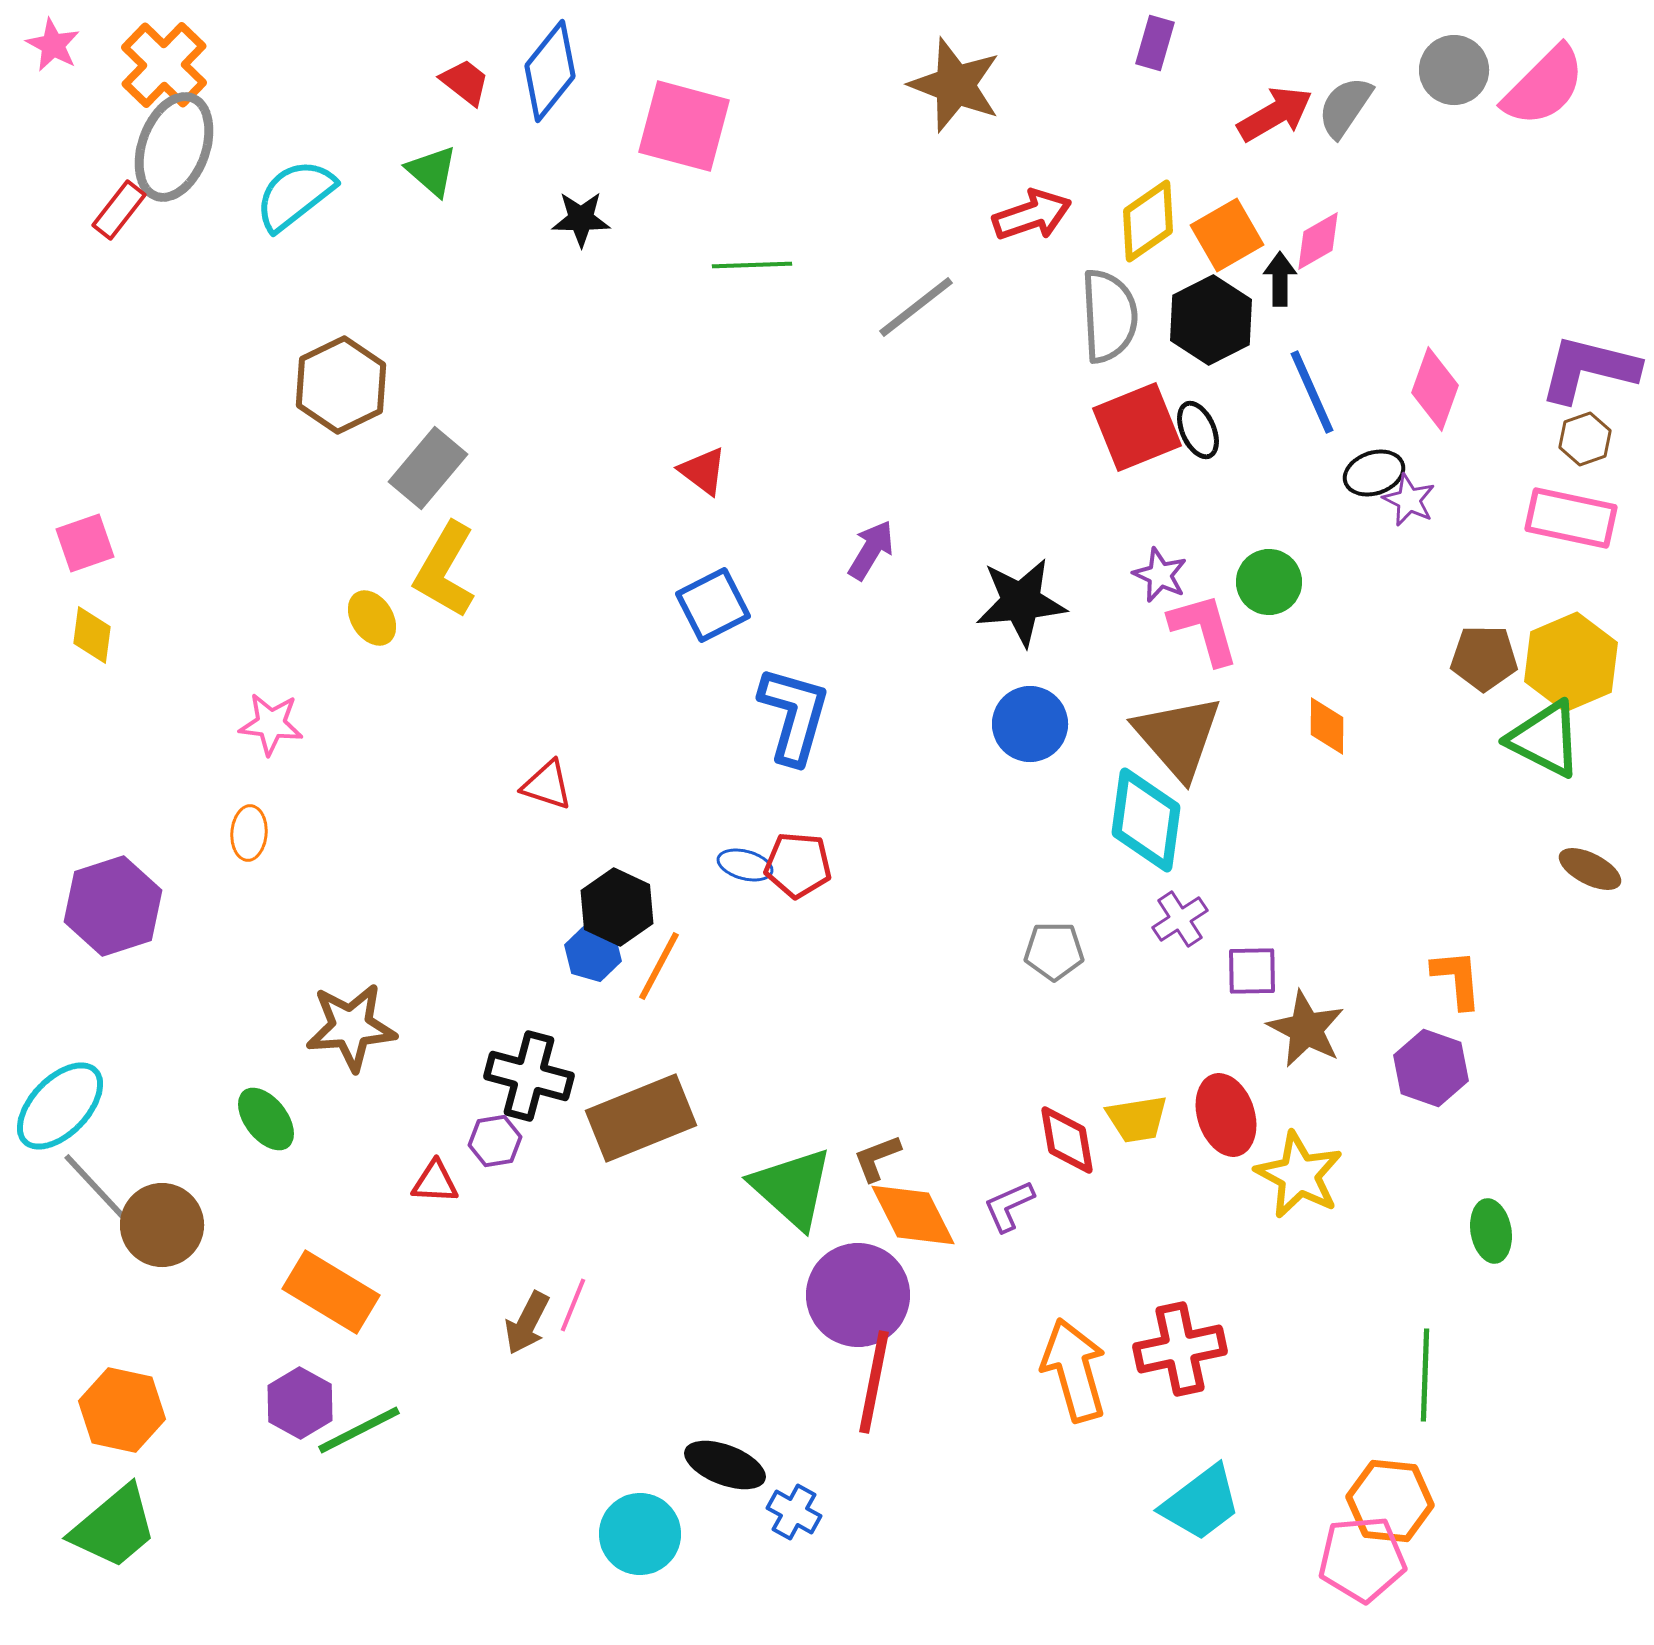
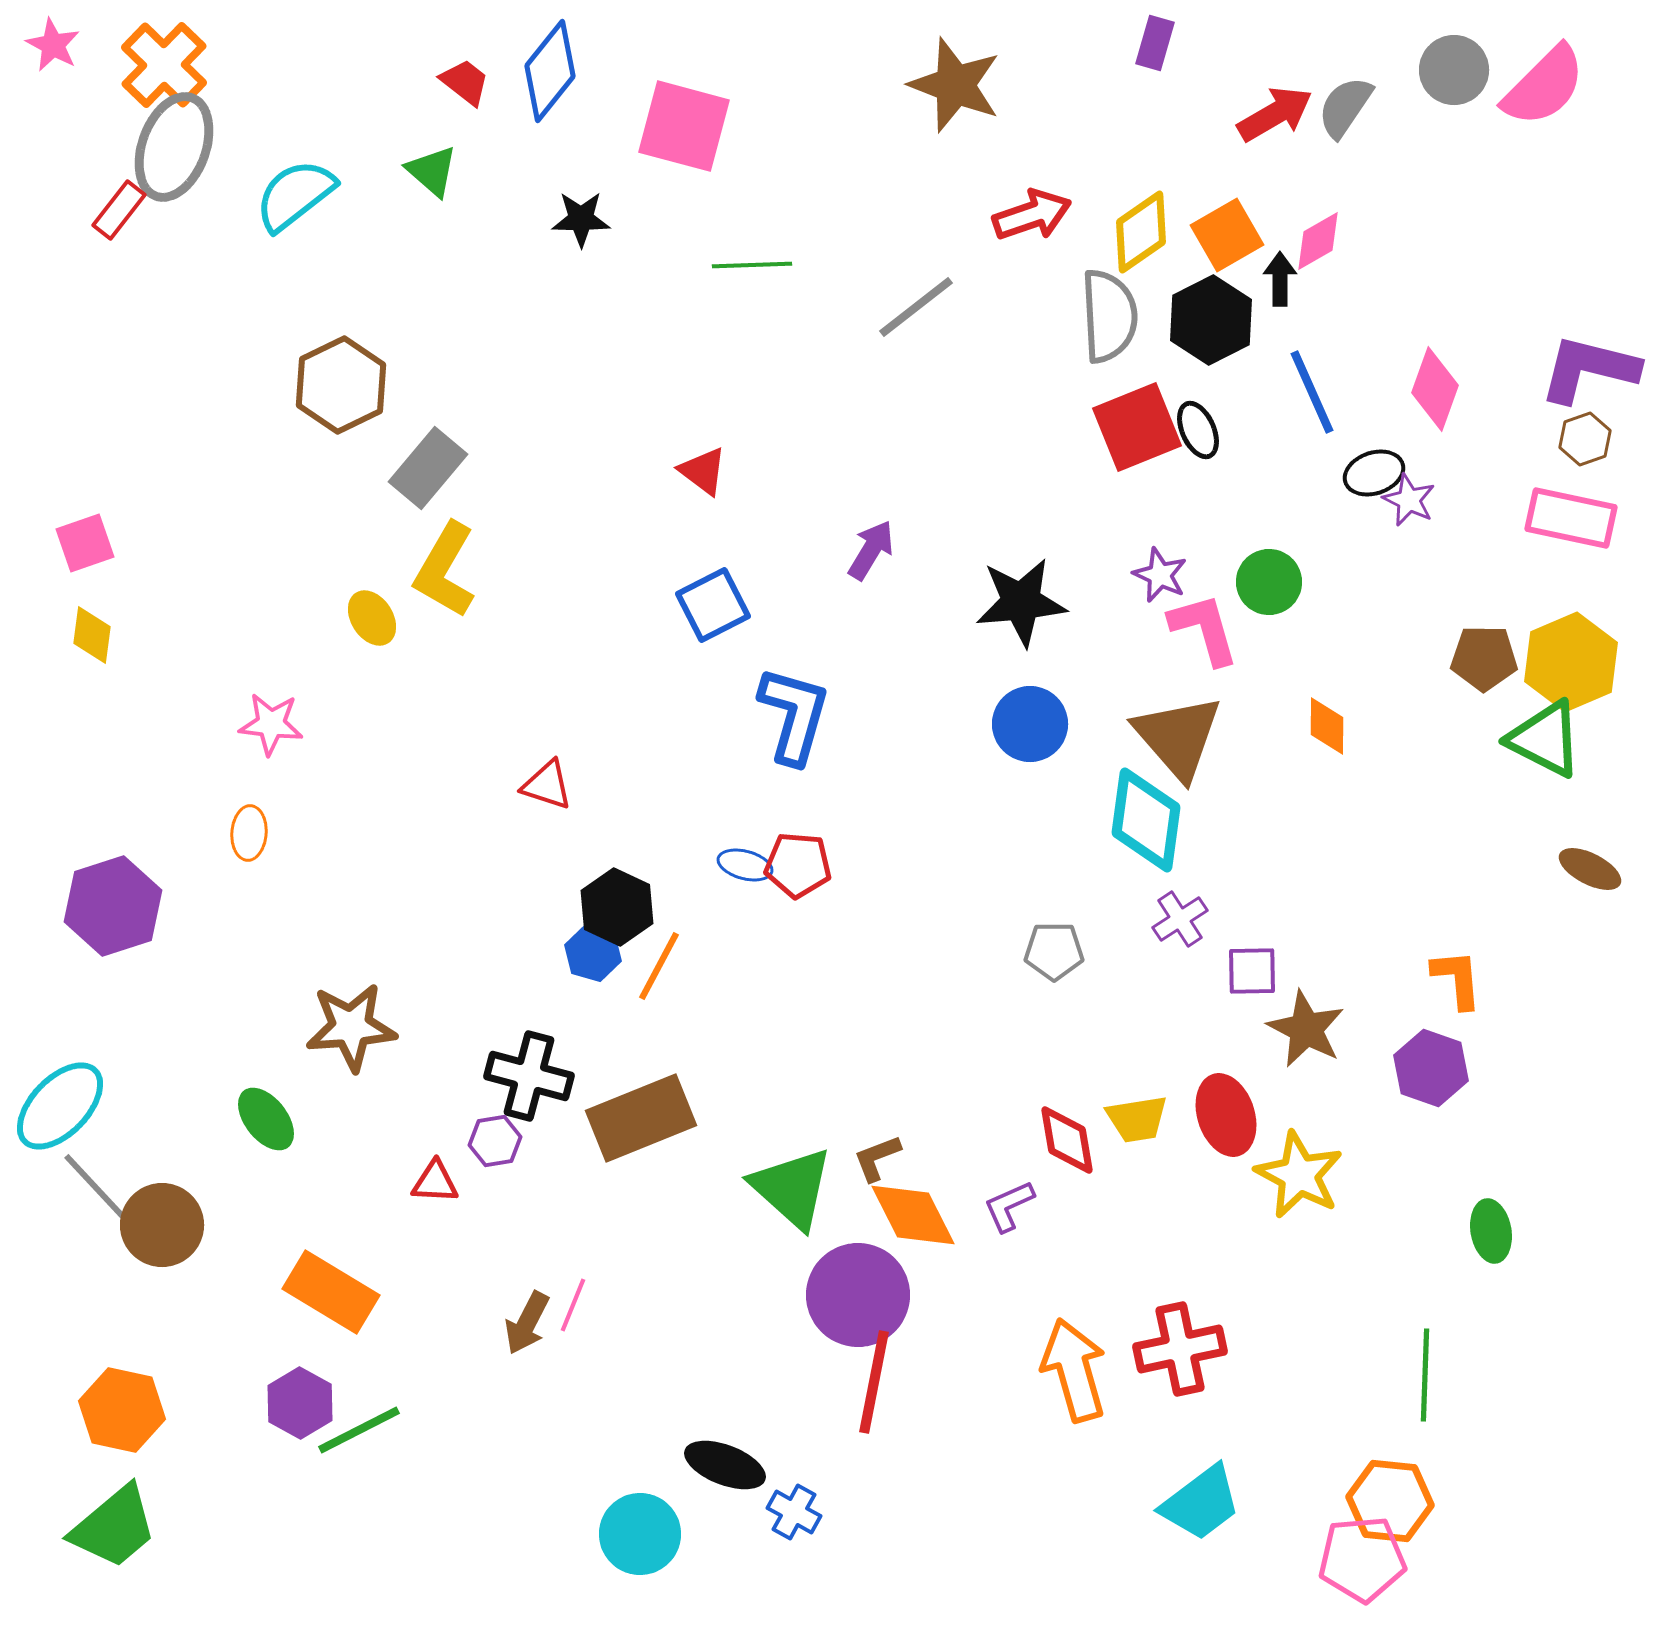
yellow diamond at (1148, 221): moved 7 px left, 11 px down
